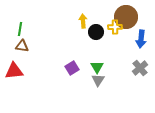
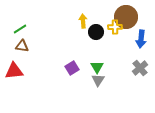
green line: rotated 48 degrees clockwise
